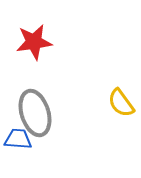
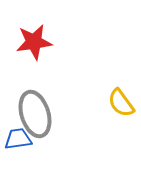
gray ellipse: moved 1 px down
blue trapezoid: rotated 12 degrees counterclockwise
